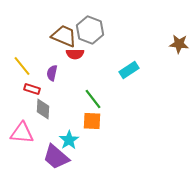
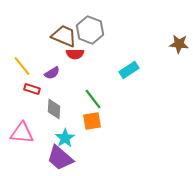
purple semicircle: rotated 133 degrees counterclockwise
gray diamond: moved 11 px right
orange square: rotated 12 degrees counterclockwise
cyan star: moved 4 px left, 2 px up
purple trapezoid: moved 4 px right, 1 px down
